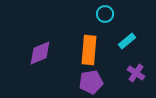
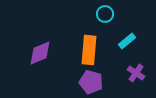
purple pentagon: rotated 25 degrees clockwise
